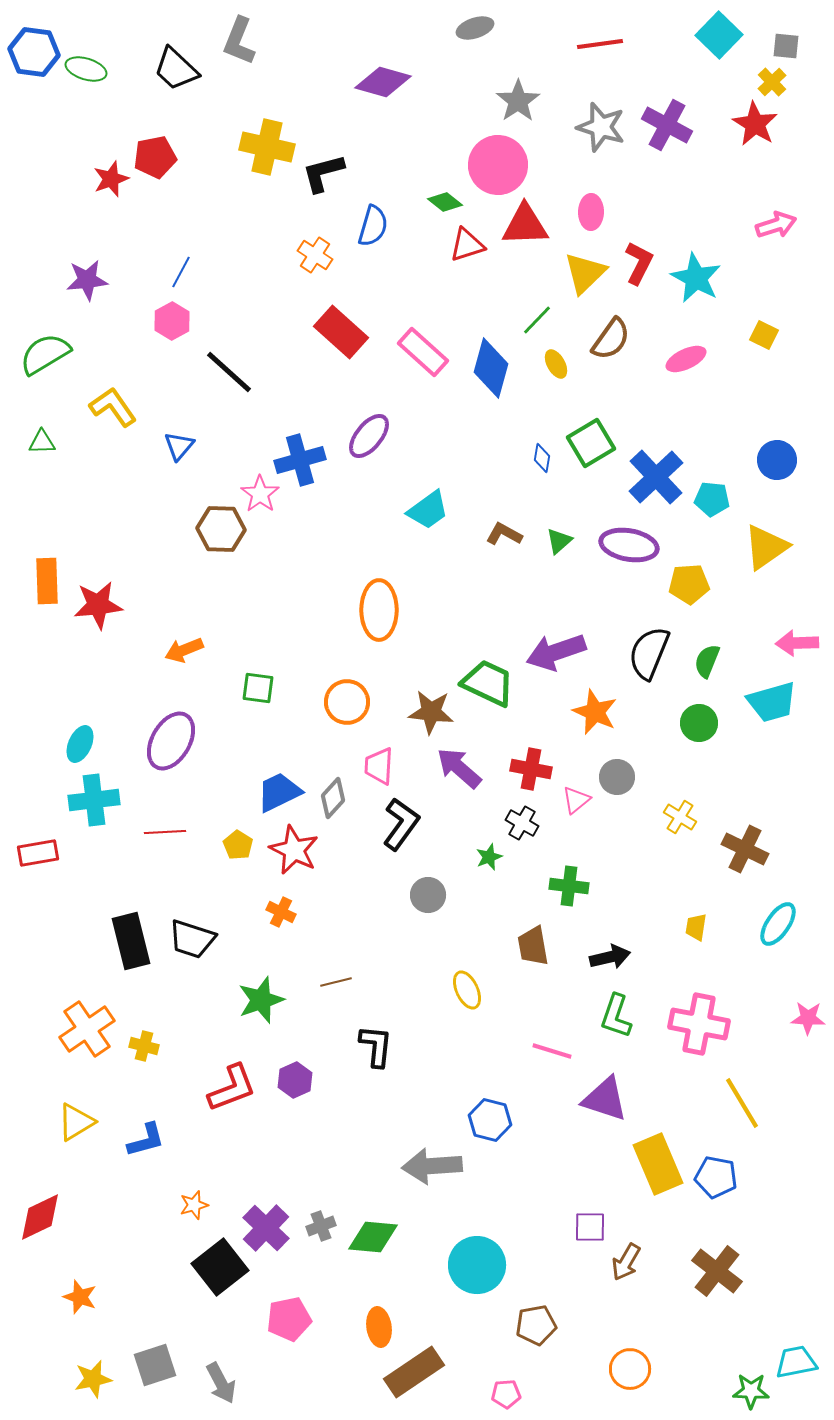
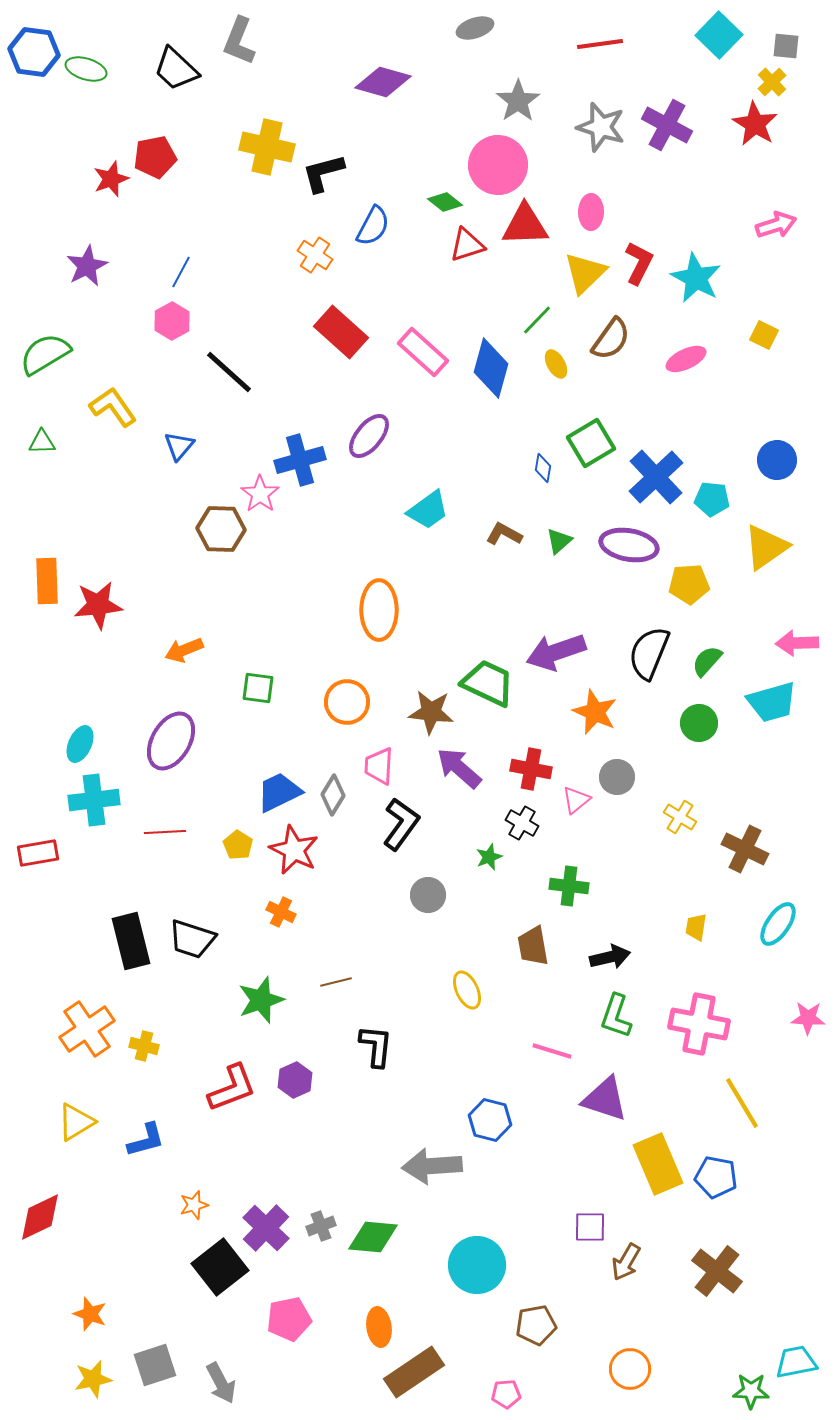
blue semicircle at (373, 226): rotated 12 degrees clockwise
purple star at (87, 280): moved 14 px up; rotated 21 degrees counterclockwise
blue diamond at (542, 458): moved 1 px right, 10 px down
green semicircle at (707, 661): rotated 20 degrees clockwise
gray diamond at (333, 798): moved 3 px up; rotated 12 degrees counterclockwise
orange star at (80, 1297): moved 10 px right, 17 px down
